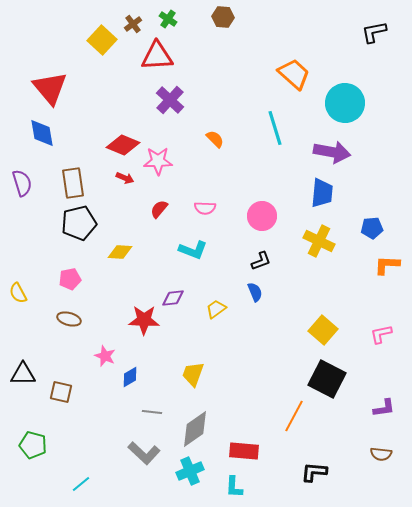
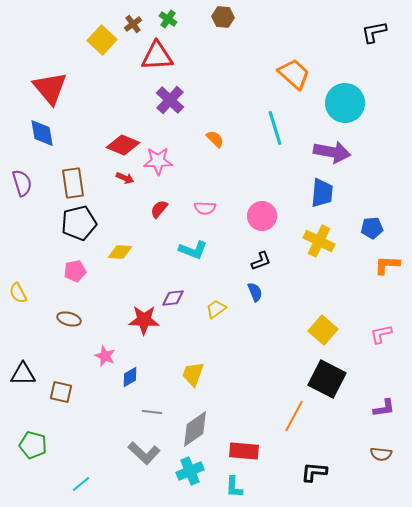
pink pentagon at (70, 279): moved 5 px right, 8 px up
